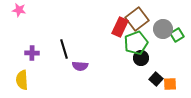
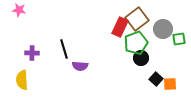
green square: moved 2 px right, 4 px down; rotated 24 degrees clockwise
